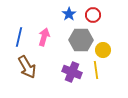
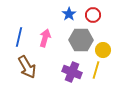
pink arrow: moved 1 px right, 1 px down
yellow line: rotated 24 degrees clockwise
